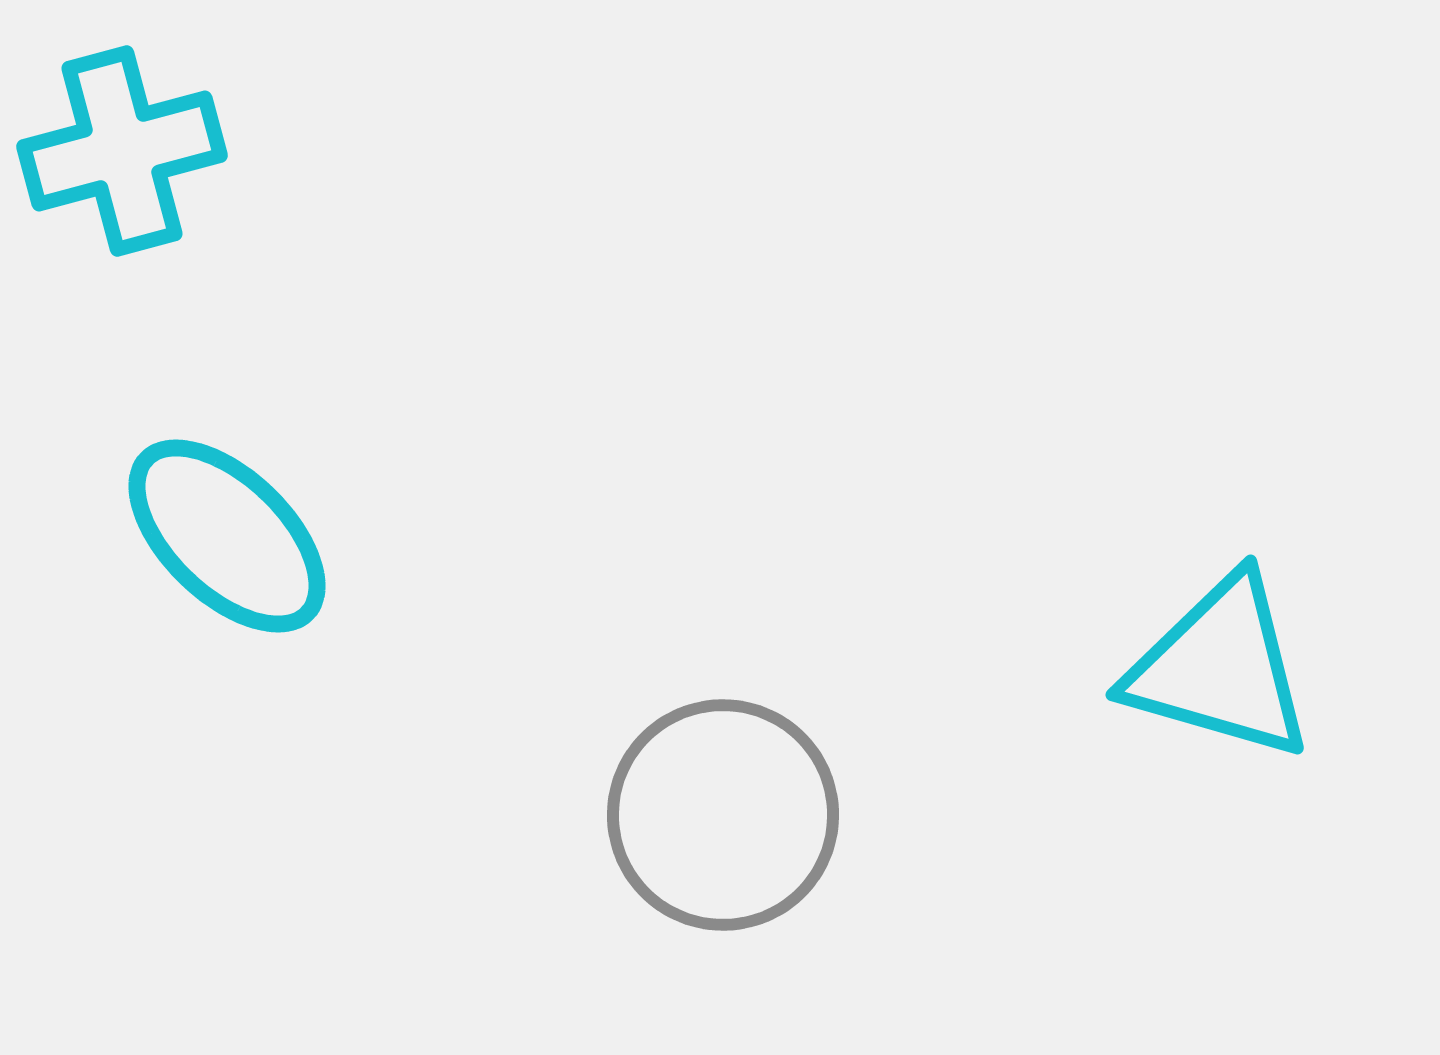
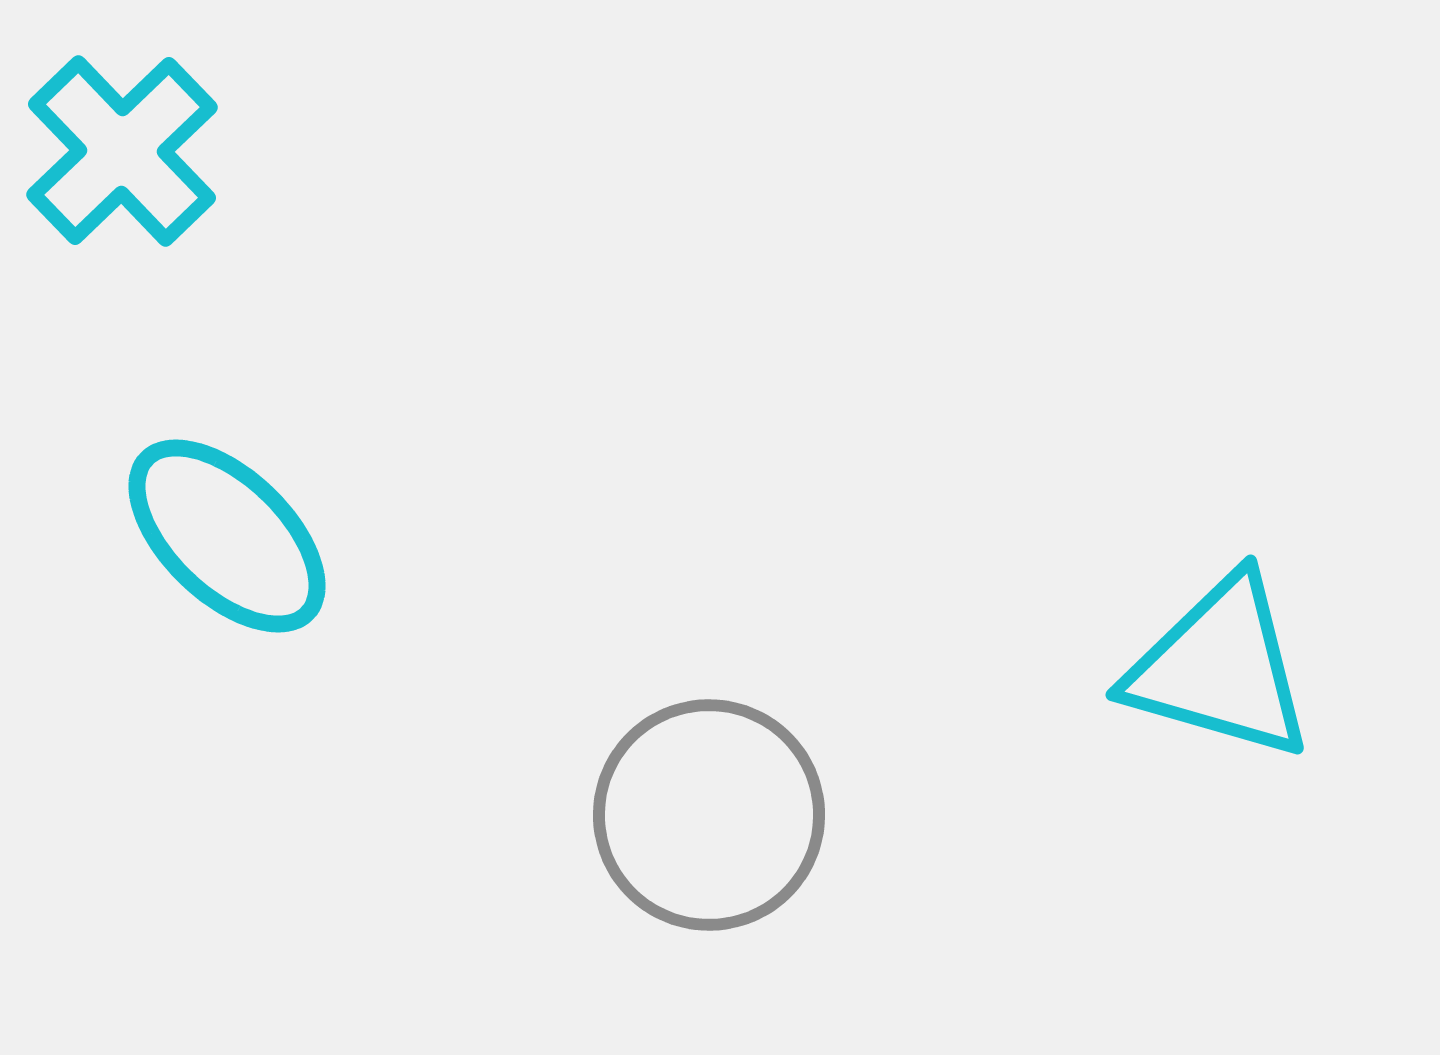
cyan cross: rotated 29 degrees counterclockwise
gray circle: moved 14 px left
